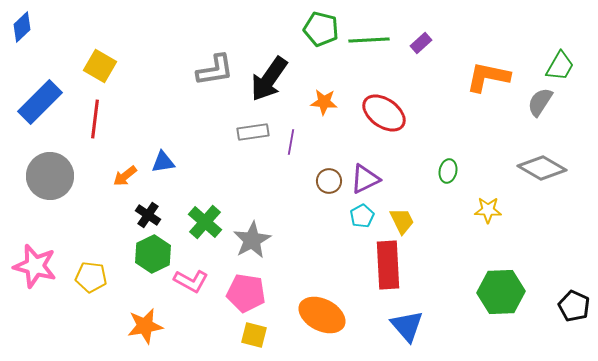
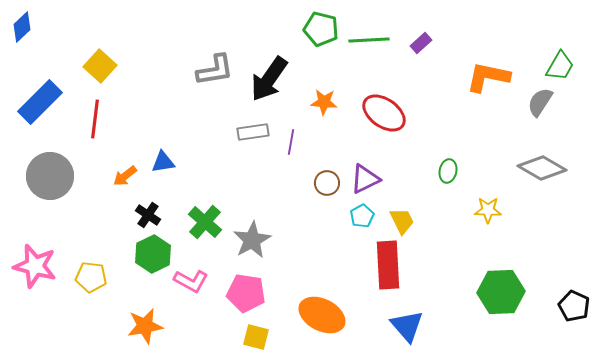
yellow square at (100, 66): rotated 12 degrees clockwise
brown circle at (329, 181): moved 2 px left, 2 px down
yellow square at (254, 335): moved 2 px right, 2 px down
